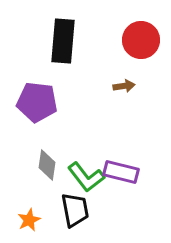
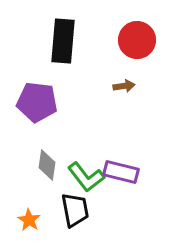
red circle: moved 4 px left
orange star: rotated 15 degrees counterclockwise
